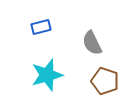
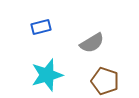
gray semicircle: rotated 95 degrees counterclockwise
